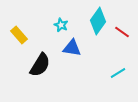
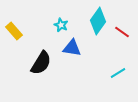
yellow rectangle: moved 5 px left, 4 px up
black semicircle: moved 1 px right, 2 px up
